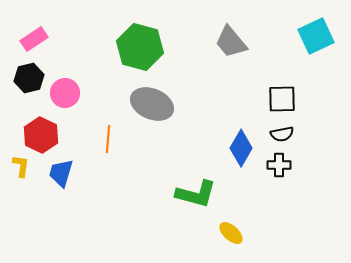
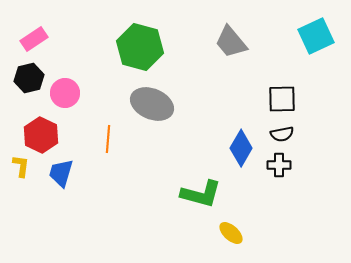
green L-shape: moved 5 px right
